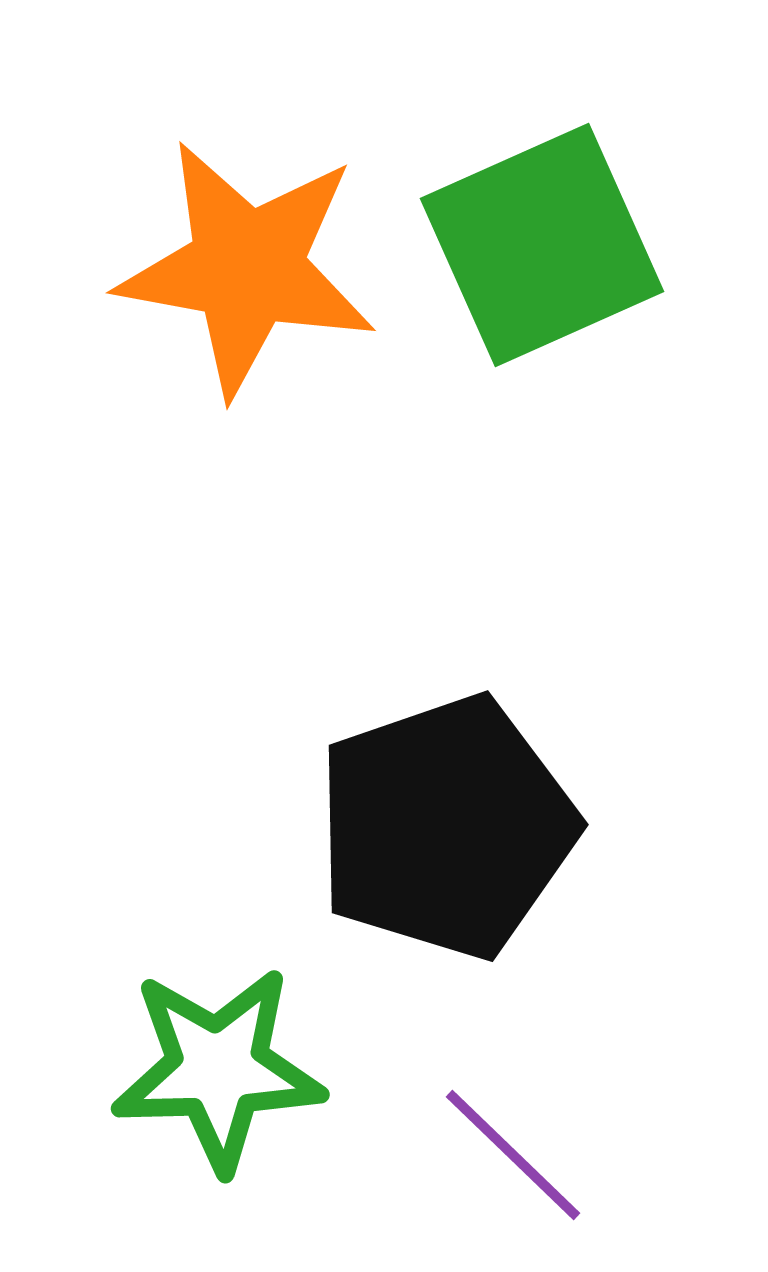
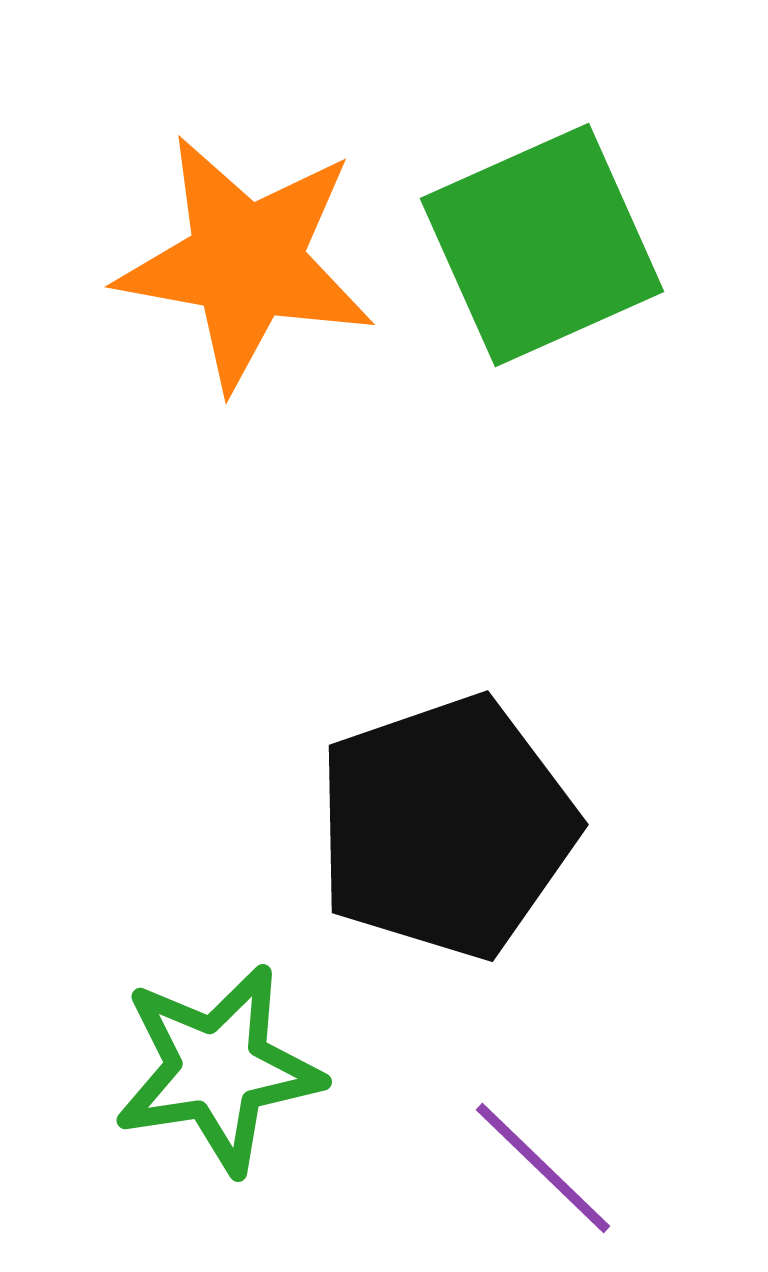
orange star: moved 1 px left, 6 px up
green star: rotated 7 degrees counterclockwise
purple line: moved 30 px right, 13 px down
